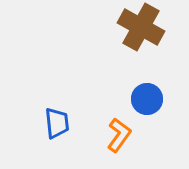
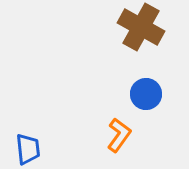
blue circle: moved 1 px left, 5 px up
blue trapezoid: moved 29 px left, 26 px down
